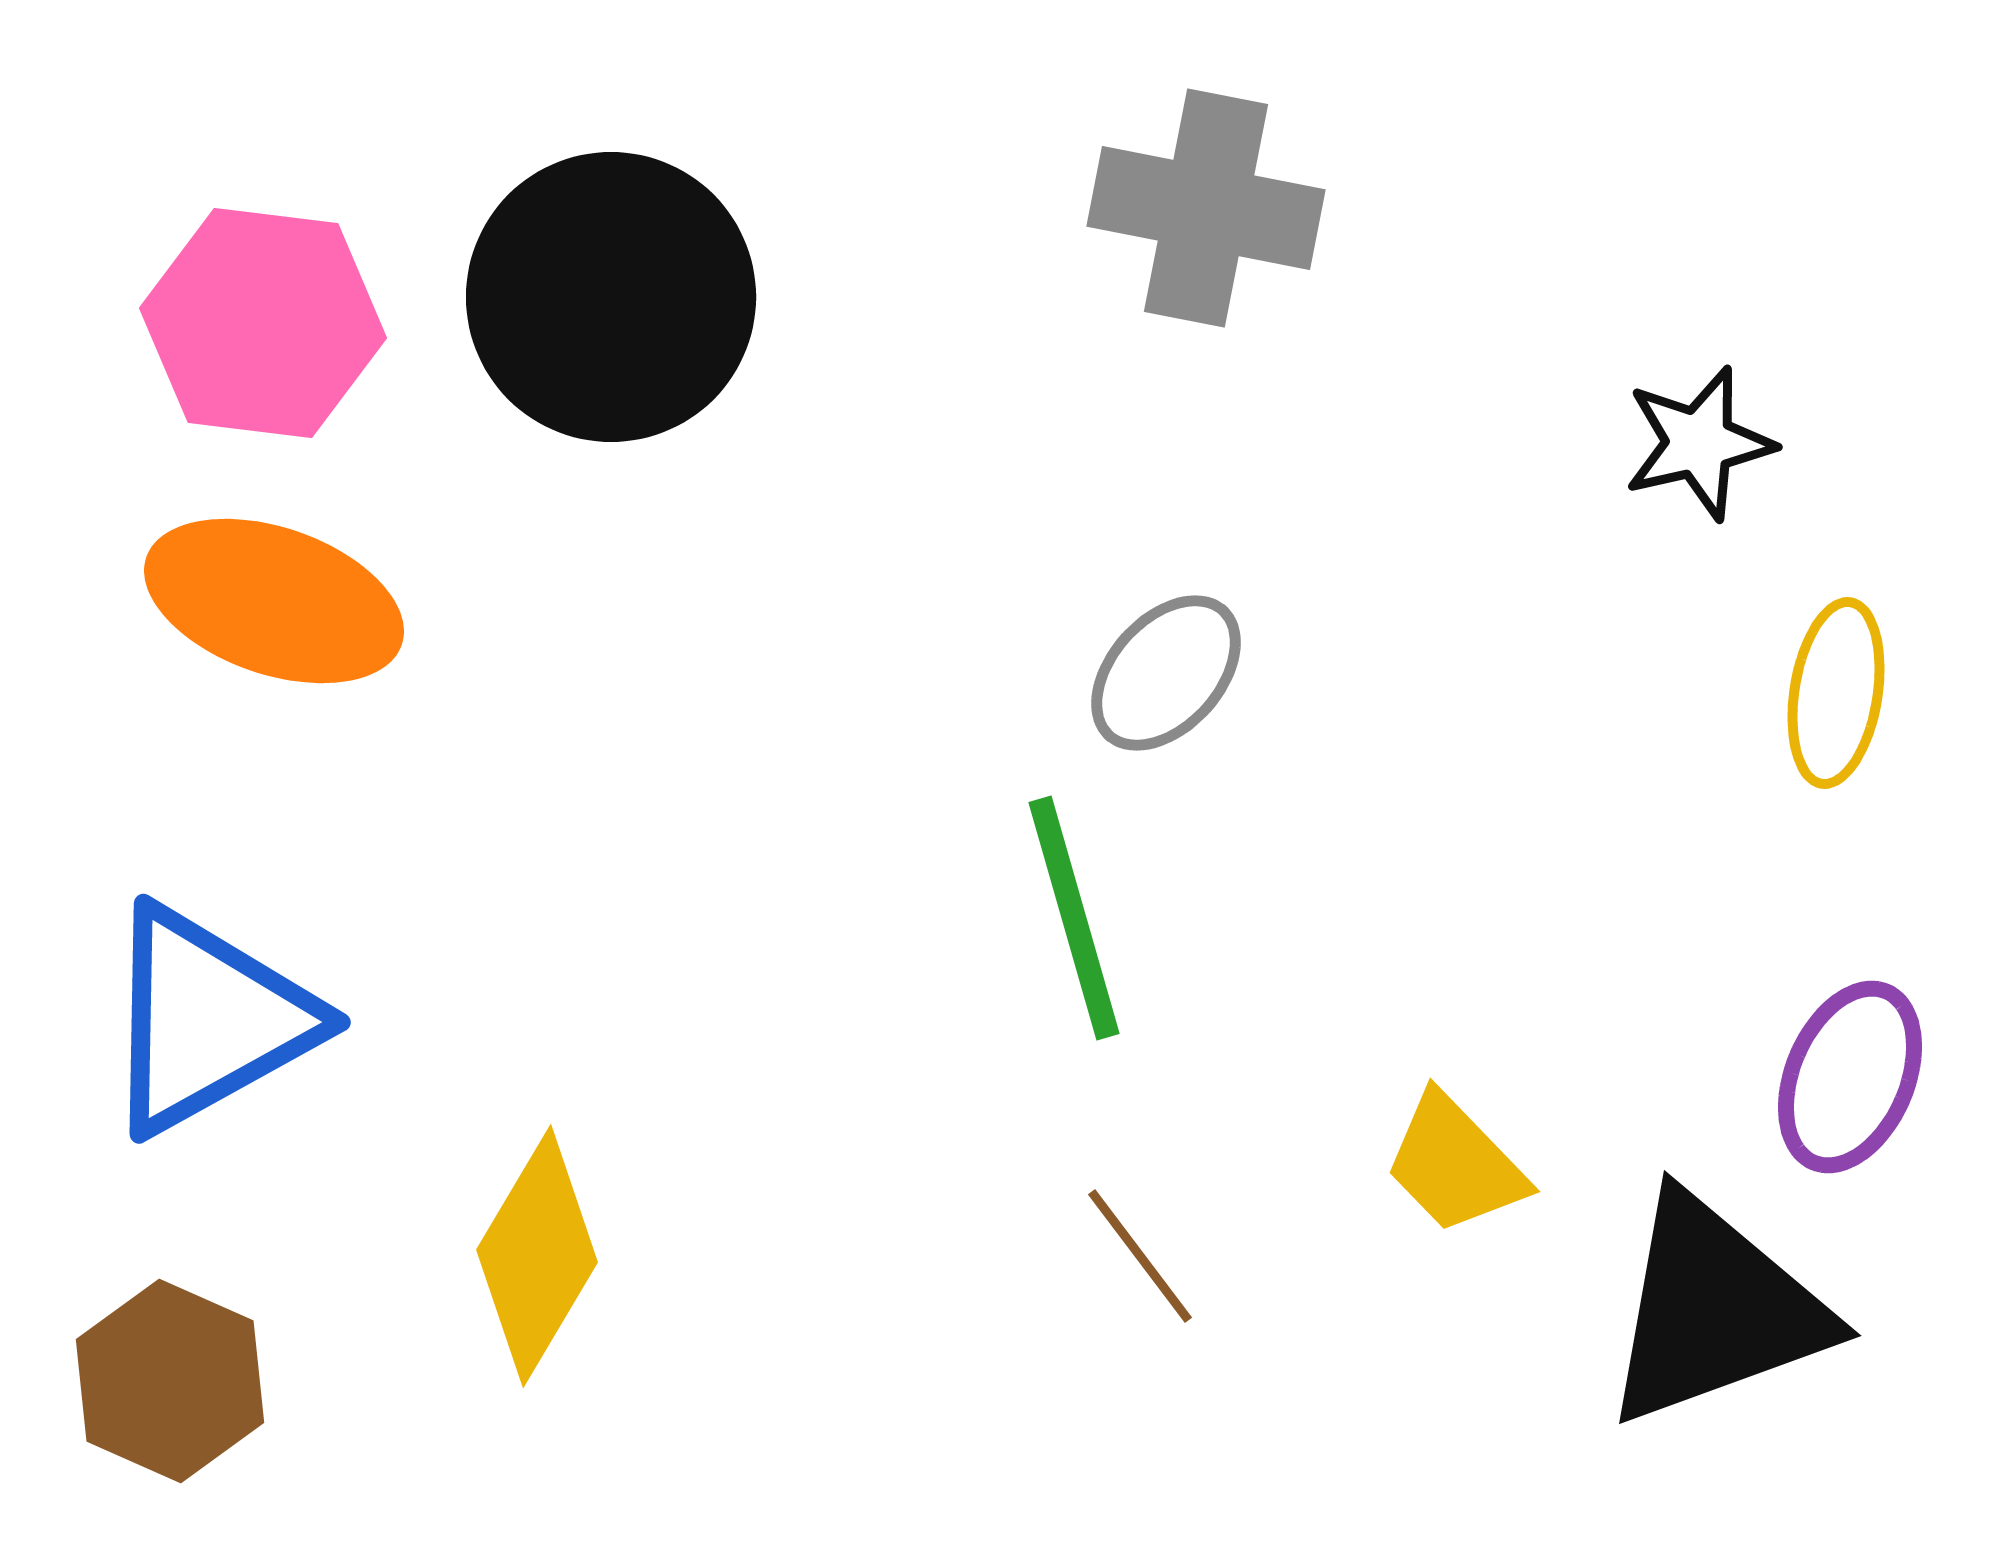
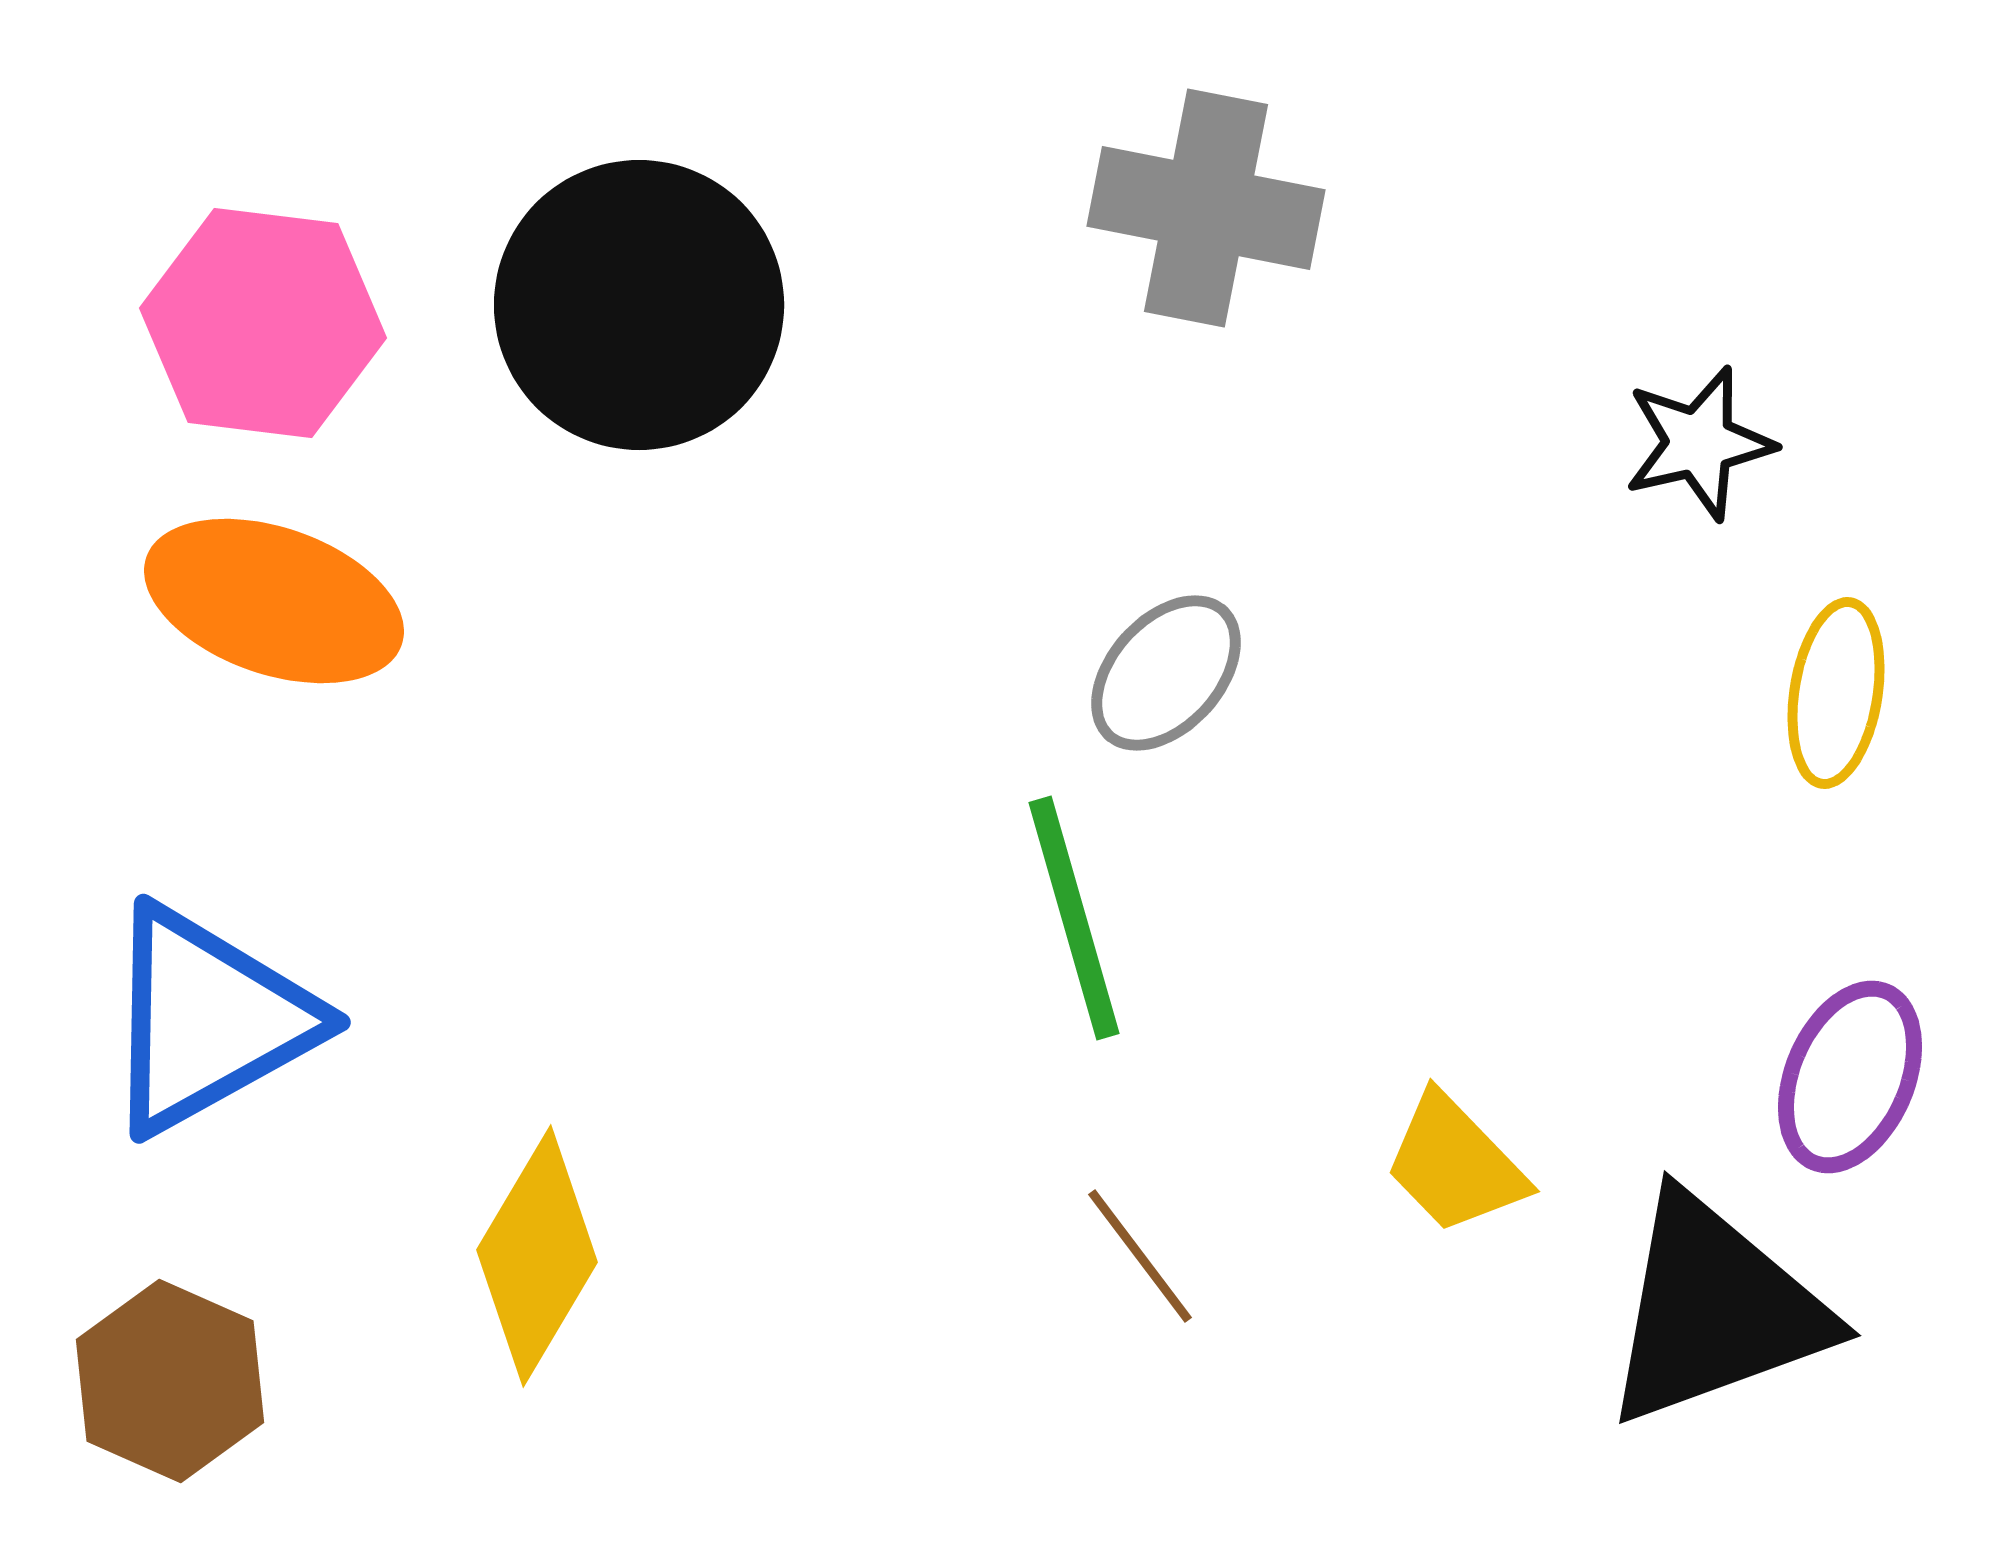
black circle: moved 28 px right, 8 px down
